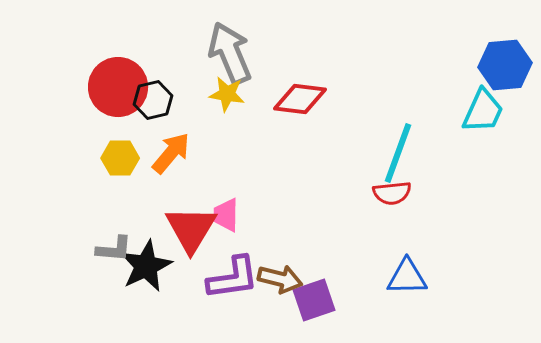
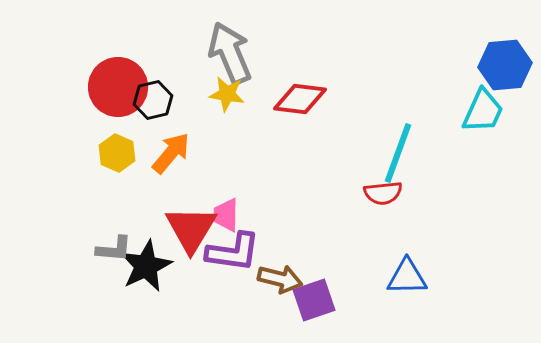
yellow hexagon: moved 3 px left, 5 px up; rotated 24 degrees clockwise
red semicircle: moved 9 px left
purple L-shape: moved 26 px up; rotated 16 degrees clockwise
